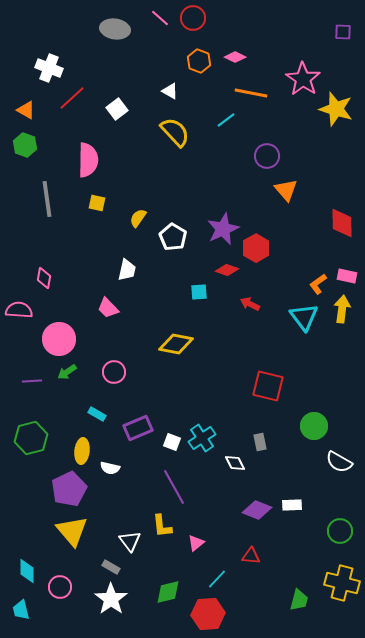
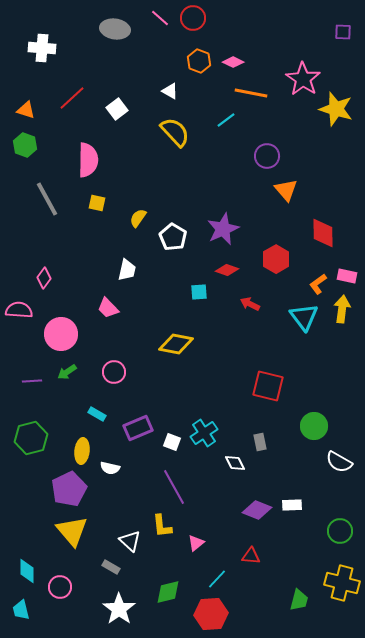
pink diamond at (235, 57): moved 2 px left, 5 px down
white cross at (49, 68): moved 7 px left, 20 px up; rotated 16 degrees counterclockwise
orange triangle at (26, 110): rotated 12 degrees counterclockwise
gray line at (47, 199): rotated 21 degrees counterclockwise
red diamond at (342, 223): moved 19 px left, 10 px down
red hexagon at (256, 248): moved 20 px right, 11 px down
pink diamond at (44, 278): rotated 25 degrees clockwise
pink circle at (59, 339): moved 2 px right, 5 px up
cyan cross at (202, 438): moved 2 px right, 5 px up
white triangle at (130, 541): rotated 10 degrees counterclockwise
white star at (111, 599): moved 8 px right, 10 px down
red hexagon at (208, 614): moved 3 px right
